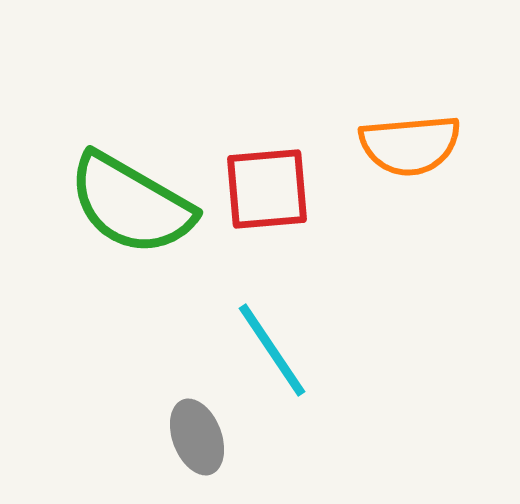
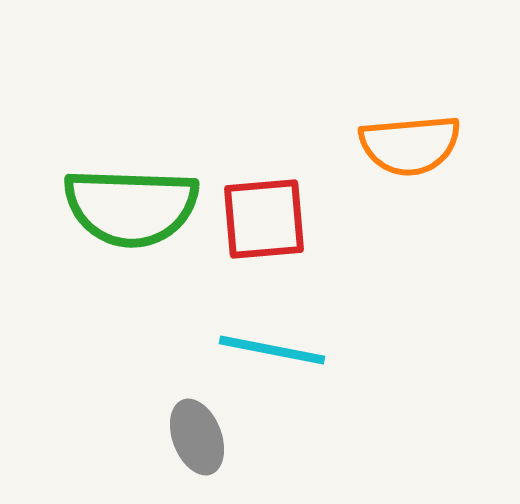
red square: moved 3 px left, 30 px down
green semicircle: moved 3 px down; rotated 28 degrees counterclockwise
cyan line: rotated 45 degrees counterclockwise
